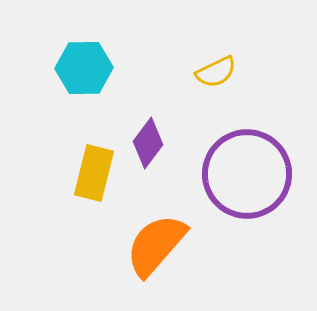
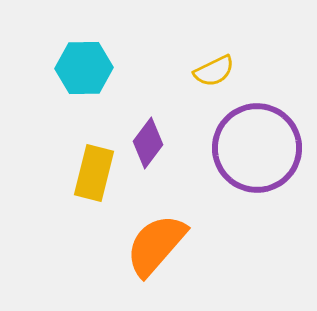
yellow semicircle: moved 2 px left, 1 px up
purple circle: moved 10 px right, 26 px up
